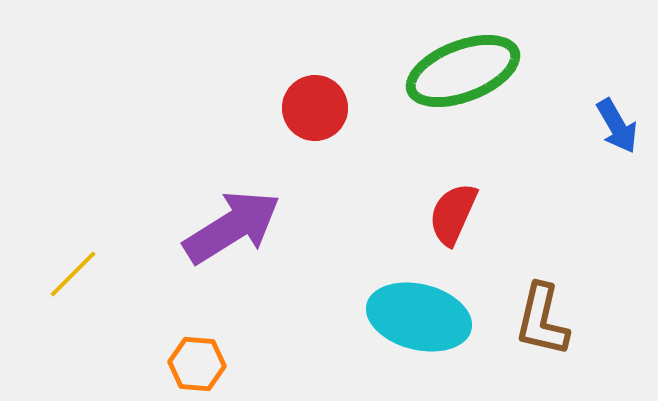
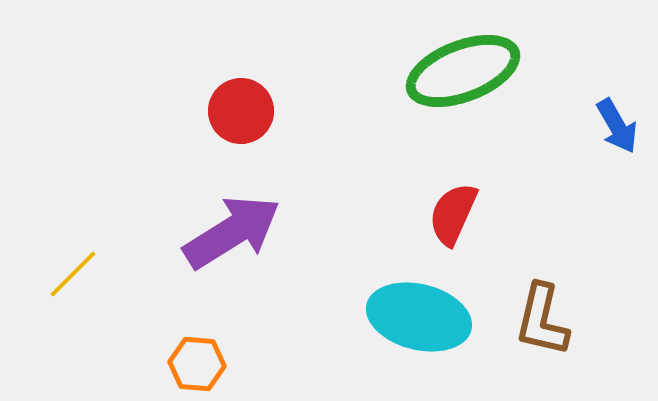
red circle: moved 74 px left, 3 px down
purple arrow: moved 5 px down
